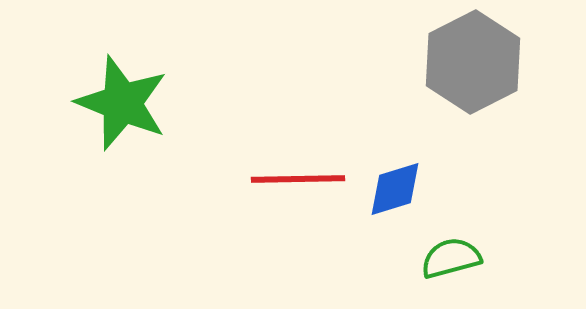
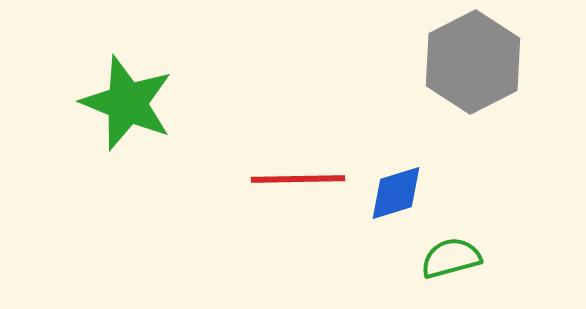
green star: moved 5 px right
blue diamond: moved 1 px right, 4 px down
